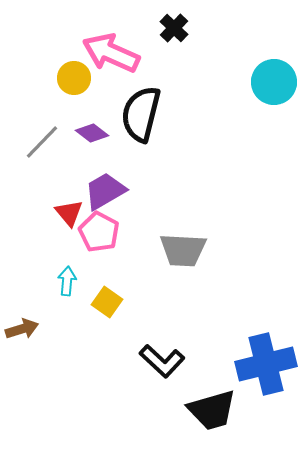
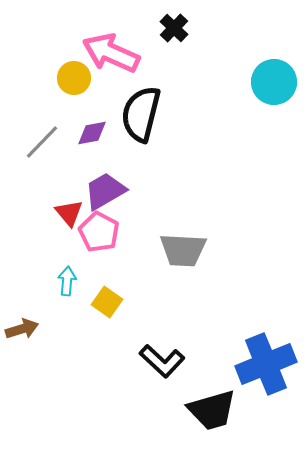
purple diamond: rotated 48 degrees counterclockwise
blue cross: rotated 8 degrees counterclockwise
